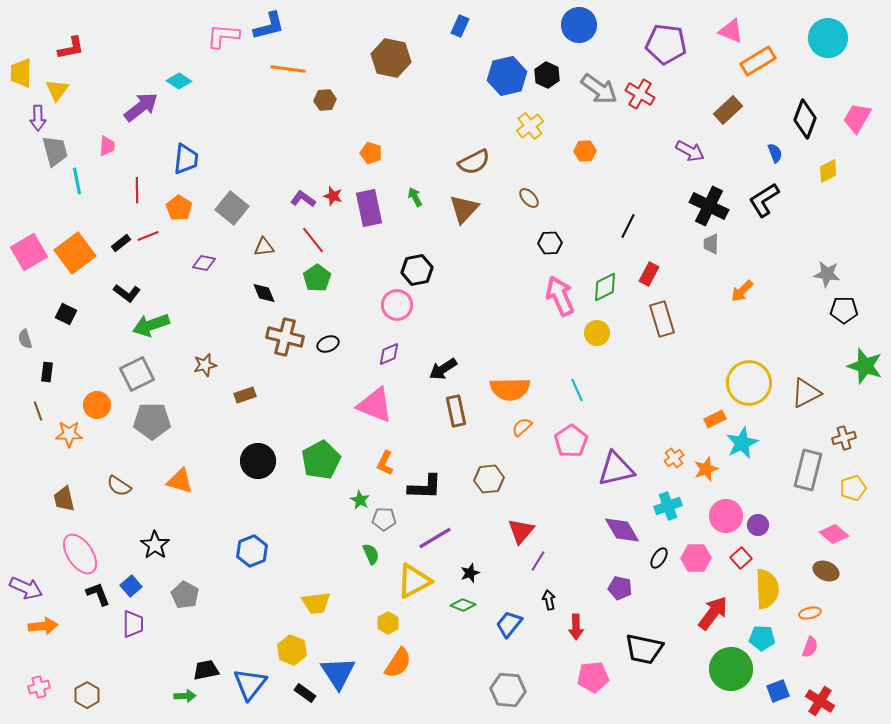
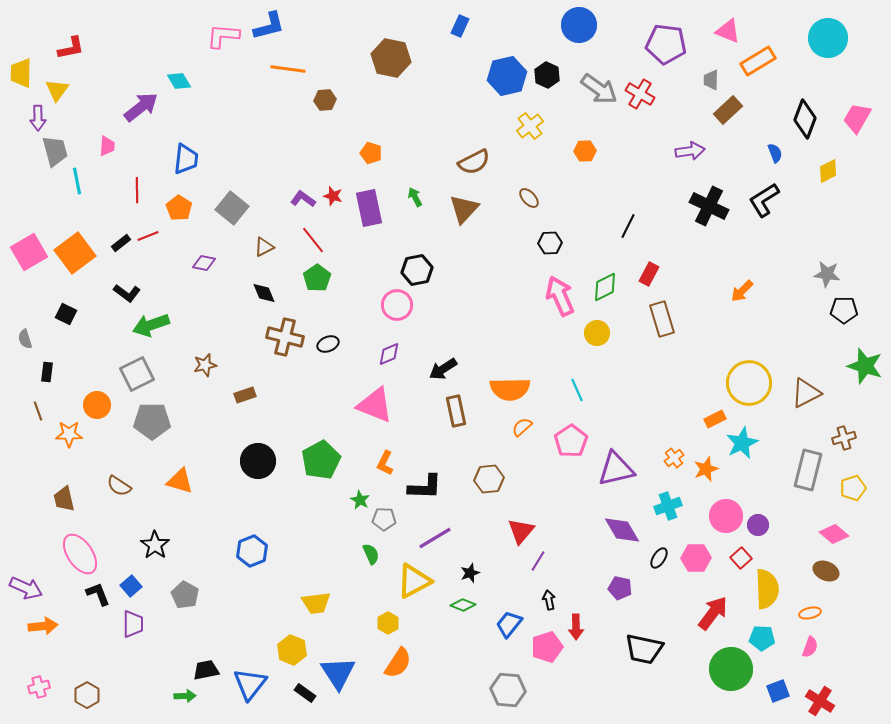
pink triangle at (731, 31): moved 3 px left
cyan diamond at (179, 81): rotated 25 degrees clockwise
purple arrow at (690, 151): rotated 36 degrees counterclockwise
gray trapezoid at (711, 244): moved 164 px up
brown triangle at (264, 247): rotated 20 degrees counterclockwise
pink pentagon at (593, 677): moved 46 px left, 30 px up; rotated 12 degrees counterclockwise
